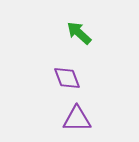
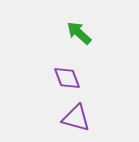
purple triangle: moved 1 px left, 1 px up; rotated 16 degrees clockwise
